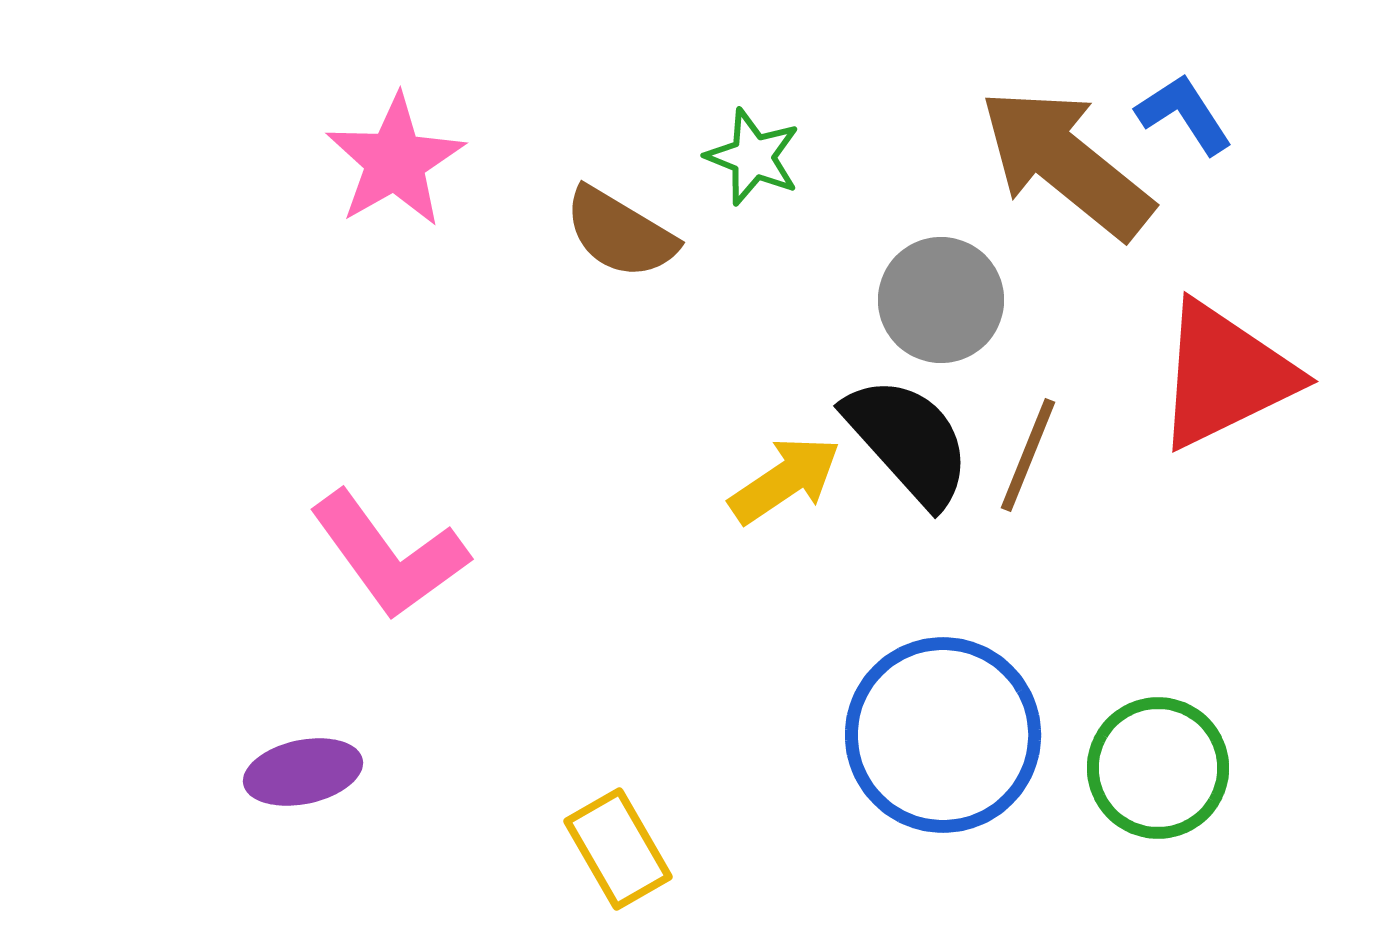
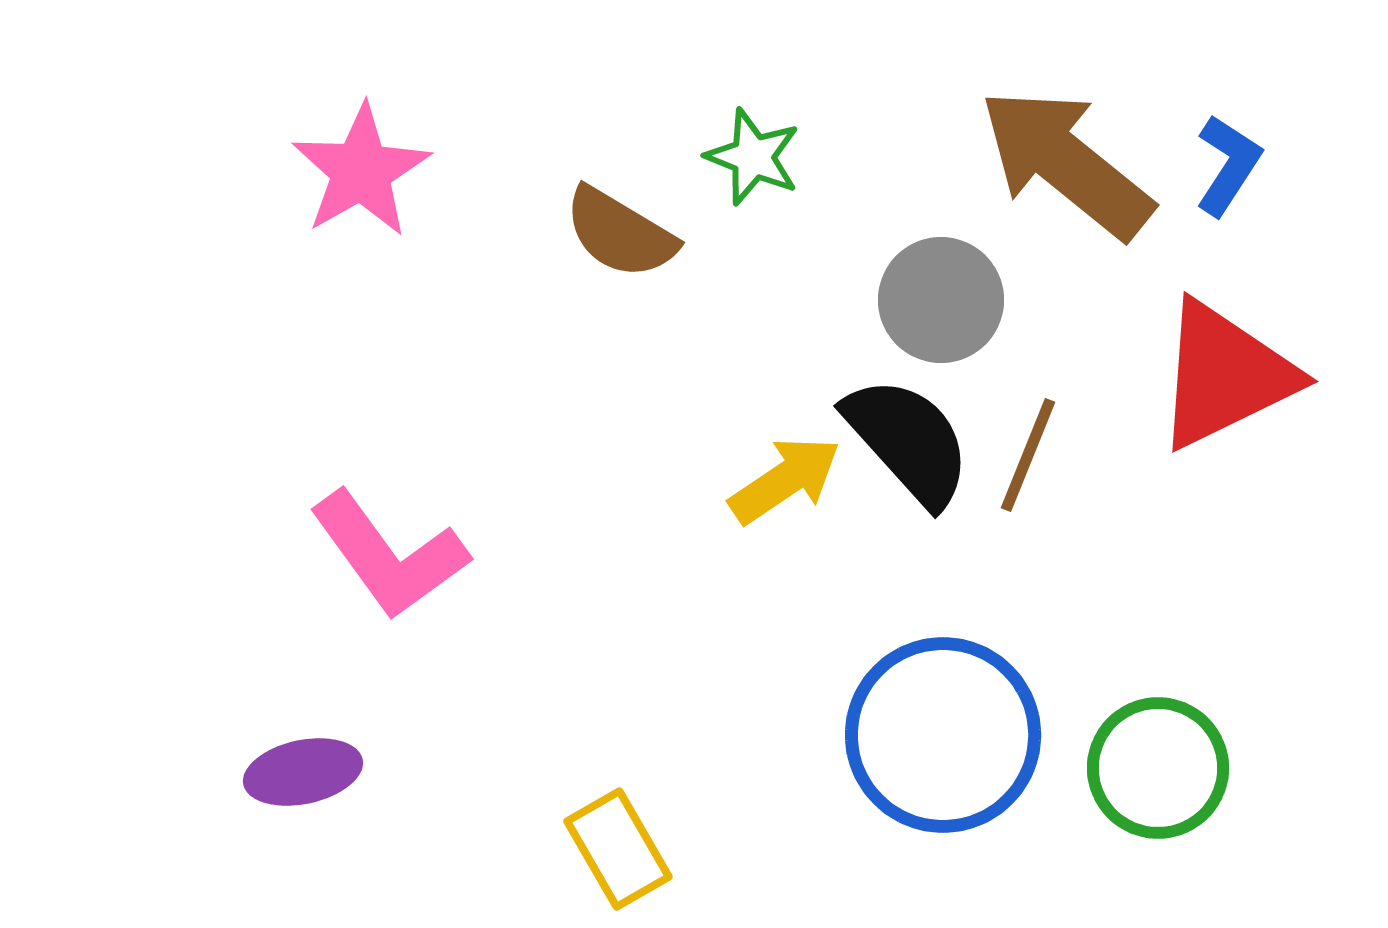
blue L-shape: moved 44 px right, 51 px down; rotated 66 degrees clockwise
pink star: moved 34 px left, 10 px down
